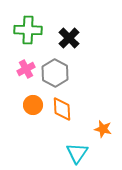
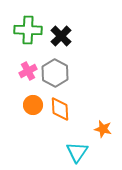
black cross: moved 8 px left, 2 px up
pink cross: moved 2 px right, 2 px down
orange diamond: moved 2 px left
cyan triangle: moved 1 px up
